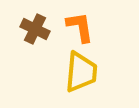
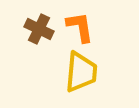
brown cross: moved 4 px right
